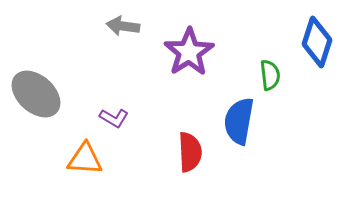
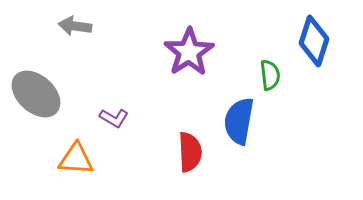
gray arrow: moved 48 px left
blue diamond: moved 3 px left, 1 px up
orange triangle: moved 9 px left
